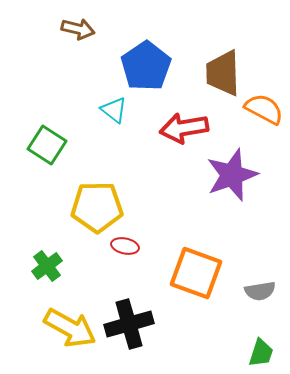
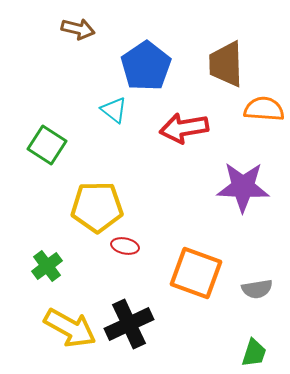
brown trapezoid: moved 3 px right, 9 px up
orange semicircle: rotated 24 degrees counterclockwise
purple star: moved 11 px right, 12 px down; rotated 22 degrees clockwise
gray semicircle: moved 3 px left, 2 px up
black cross: rotated 9 degrees counterclockwise
green trapezoid: moved 7 px left
